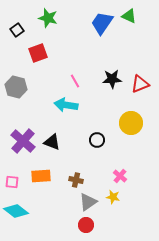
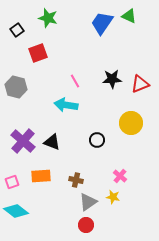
pink square: rotated 24 degrees counterclockwise
